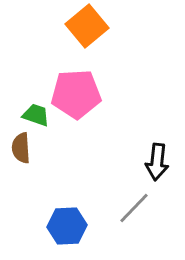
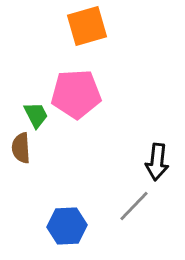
orange square: rotated 24 degrees clockwise
green trapezoid: rotated 44 degrees clockwise
gray line: moved 2 px up
